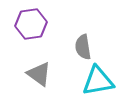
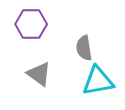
purple hexagon: rotated 8 degrees clockwise
gray semicircle: moved 1 px right, 1 px down
